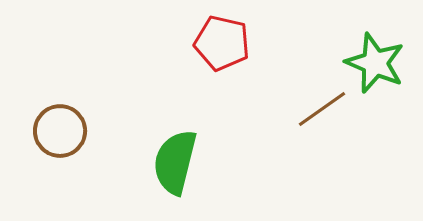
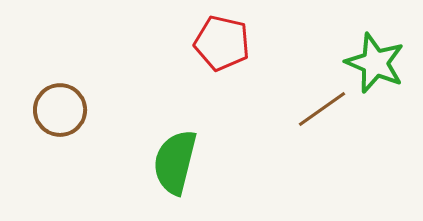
brown circle: moved 21 px up
